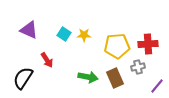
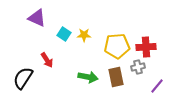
purple triangle: moved 8 px right, 12 px up
red cross: moved 2 px left, 3 px down
brown rectangle: moved 1 px right, 1 px up; rotated 12 degrees clockwise
